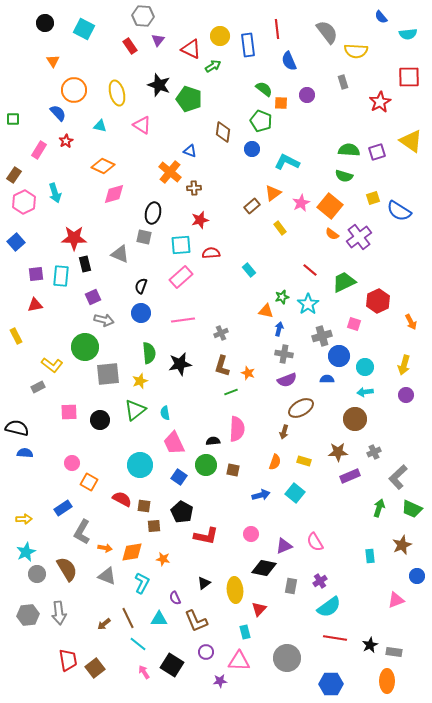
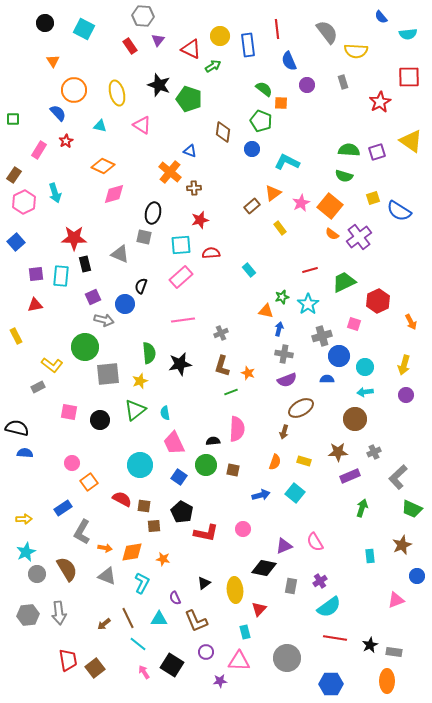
purple circle at (307, 95): moved 10 px up
red line at (310, 270): rotated 56 degrees counterclockwise
blue circle at (141, 313): moved 16 px left, 9 px up
pink square at (69, 412): rotated 12 degrees clockwise
orange square at (89, 482): rotated 24 degrees clockwise
green arrow at (379, 508): moved 17 px left
pink circle at (251, 534): moved 8 px left, 5 px up
red L-shape at (206, 536): moved 3 px up
